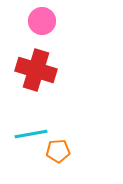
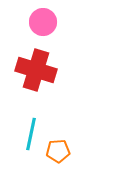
pink circle: moved 1 px right, 1 px down
cyan line: rotated 68 degrees counterclockwise
